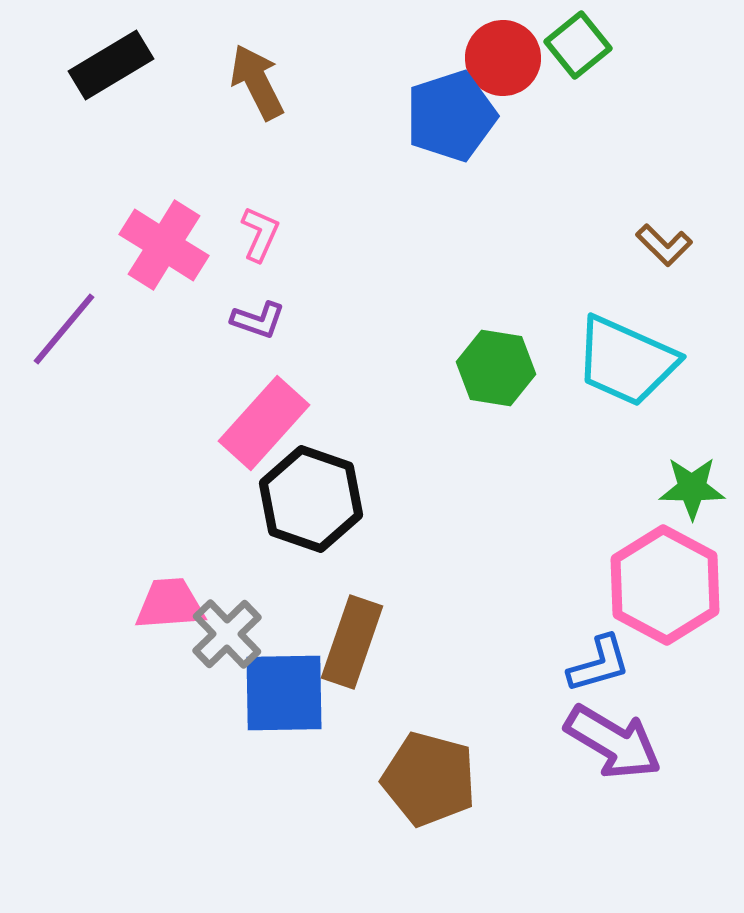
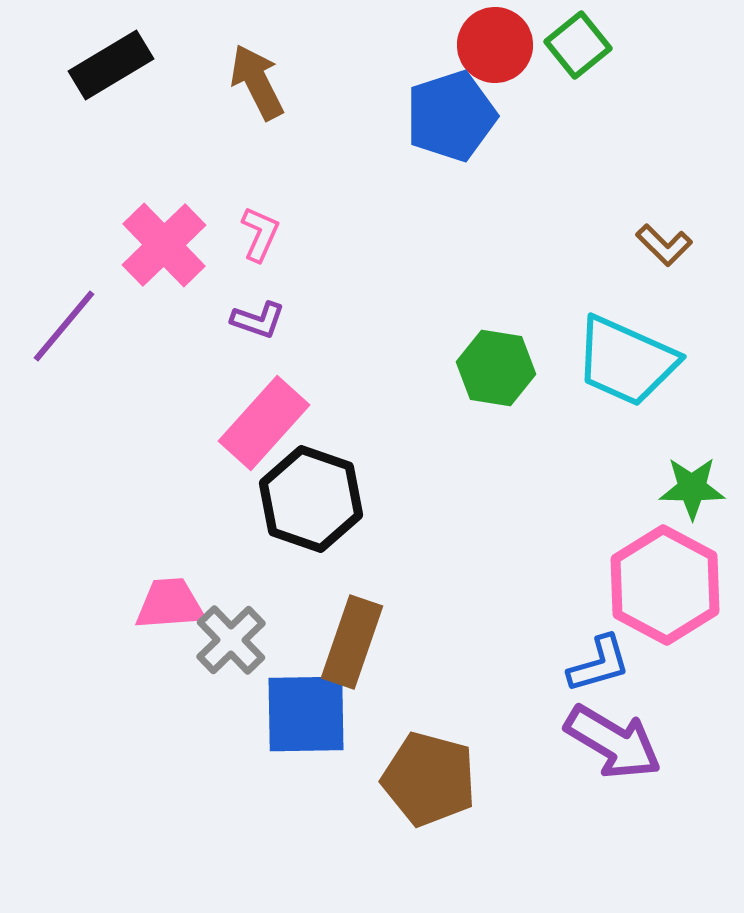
red circle: moved 8 px left, 13 px up
pink cross: rotated 14 degrees clockwise
purple line: moved 3 px up
gray cross: moved 4 px right, 6 px down
blue square: moved 22 px right, 21 px down
